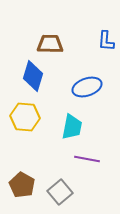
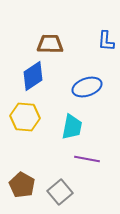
blue diamond: rotated 40 degrees clockwise
